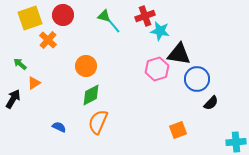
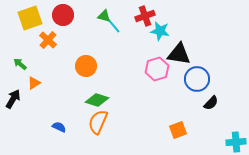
green diamond: moved 6 px right, 5 px down; rotated 45 degrees clockwise
